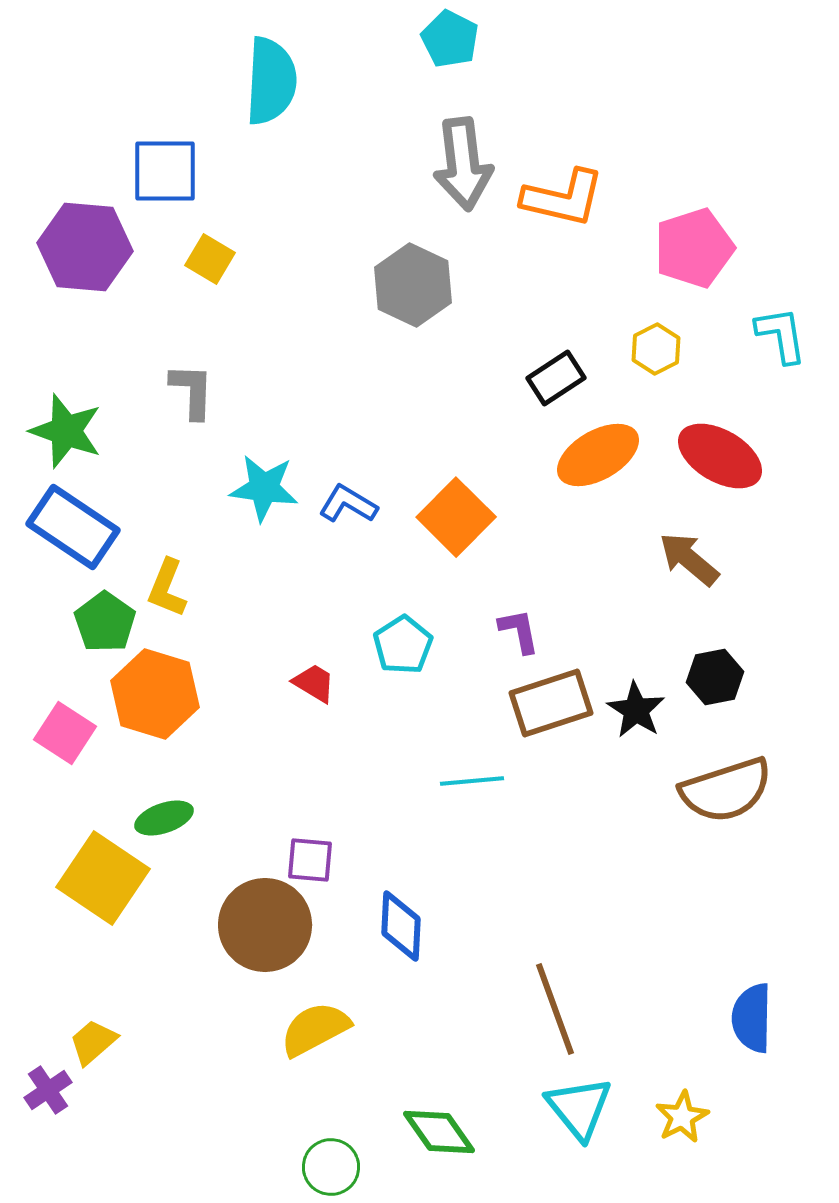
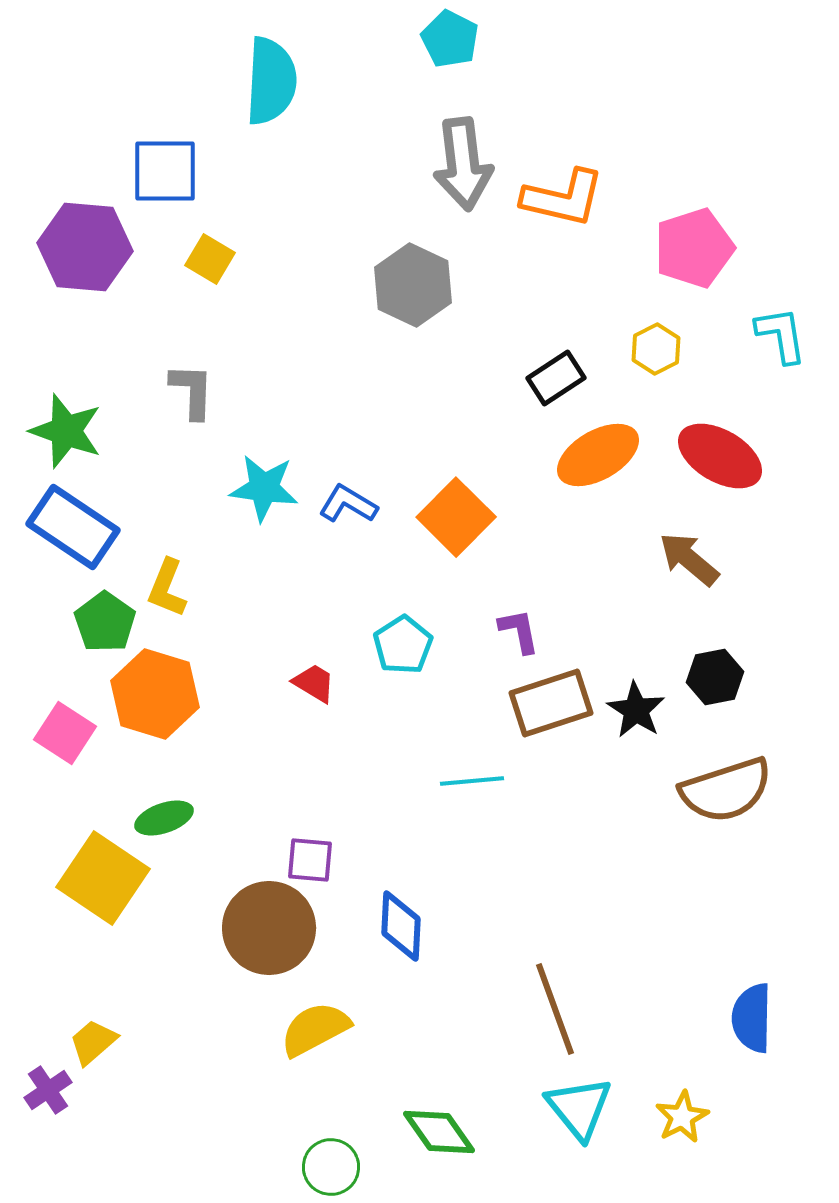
brown circle at (265, 925): moved 4 px right, 3 px down
